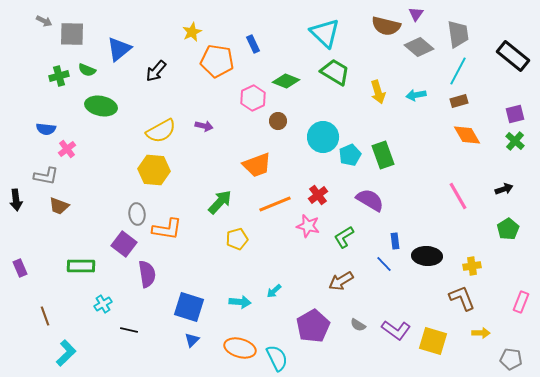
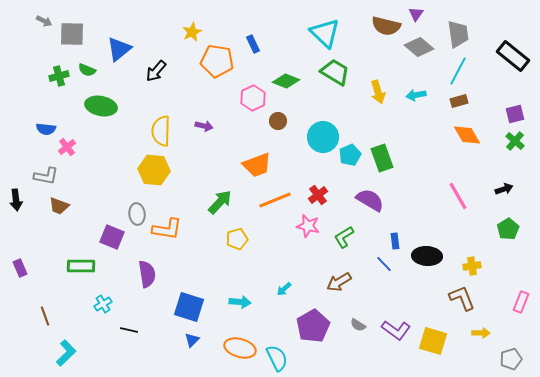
yellow semicircle at (161, 131): rotated 120 degrees clockwise
pink cross at (67, 149): moved 2 px up
green rectangle at (383, 155): moved 1 px left, 3 px down
orange line at (275, 204): moved 4 px up
purple square at (124, 244): moved 12 px left, 7 px up; rotated 15 degrees counterclockwise
brown arrow at (341, 281): moved 2 px left, 1 px down
cyan arrow at (274, 291): moved 10 px right, 2 px up
gray pentagon at (511, 359): rotated 25 degrees counterclockwise
